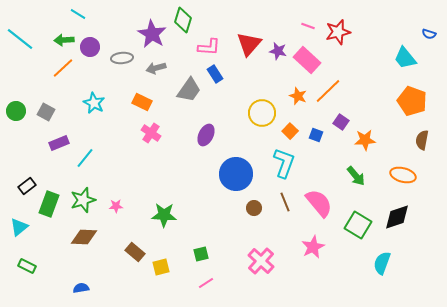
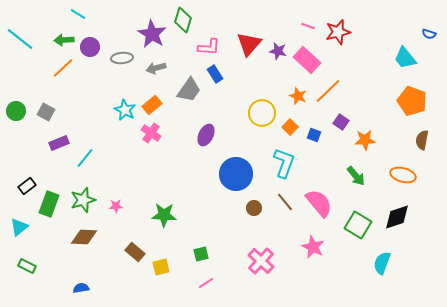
orange rectangle at (142, 102): moved 10 px right, 3 px down; rotated 66 degrees counterclockwise
cyan star at (94, 103): moved 31 px right, 7 px down
orange square at (290, 131): moved 4 px up
blue square at (316, 135): moved 2 px left
brown line at (285, 202): rotated 18 degrees counterclockwise
pink star at (313, 247): rotated 20 degrees counterclockwise
